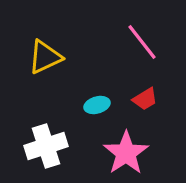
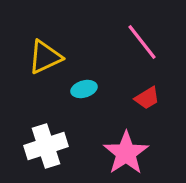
red trapezoid: moved 2 px right, 1 px up
cyan ellipse: moved 13 px left, 16 px up
